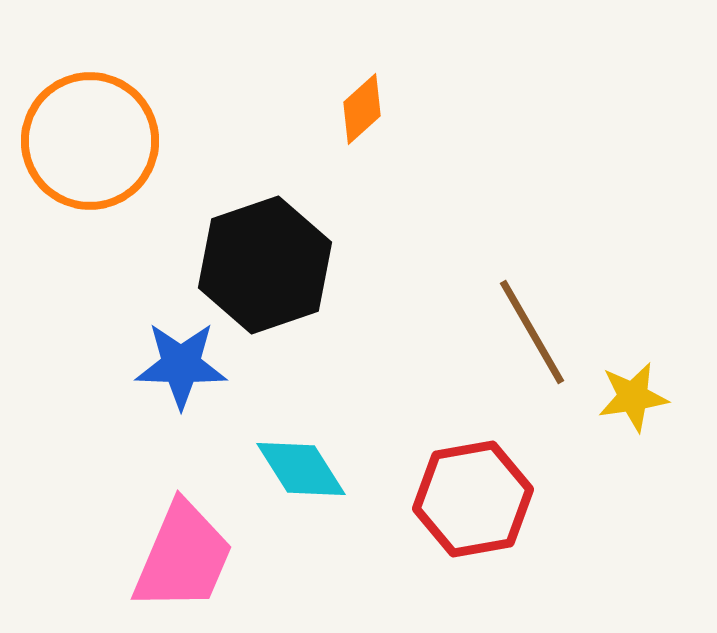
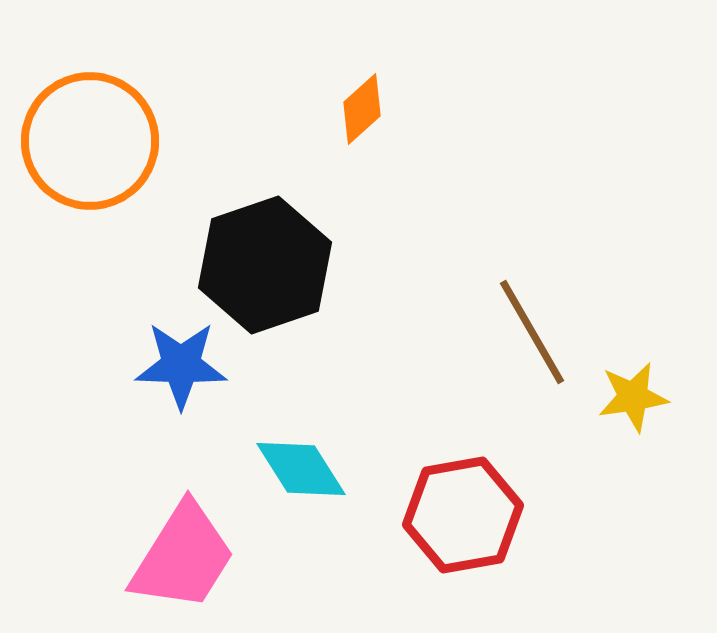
red hexagon: moved 10 px left, 16 px down
pink trapezoid: rotated 9 degrees clockwise
